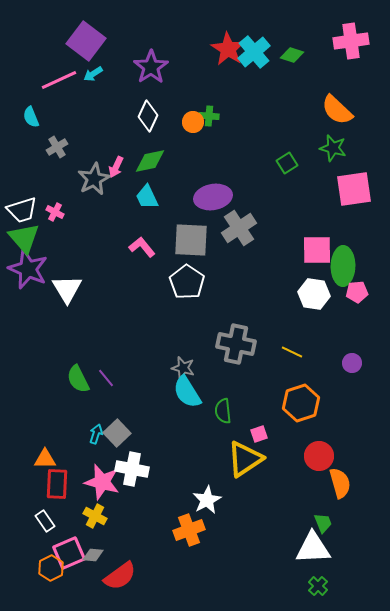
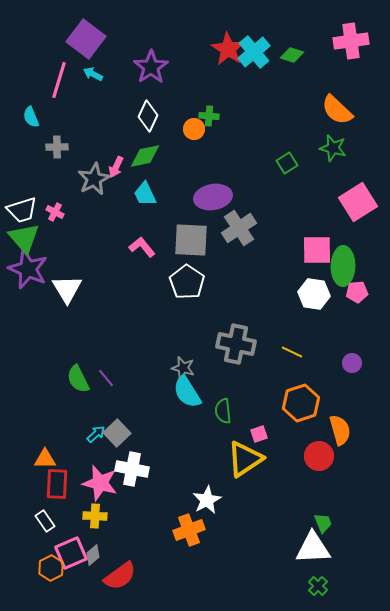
purple square at (86, 41): moved 2 px up
cyan arrow at (93, 74): rotated 60 degrees clockwise
pink line at (59, 80): rotated 48 degrees counterclockwise
orange circle at (193, 122): moved 1 px right, 7 px down
gray cross at (57, 147): rotated 30 degrees clockwise
green diamond at (150, 161): moved 5 px left, 5 px up
pink square at (354, 189): moved 4 px right, 13 px down; rotated 24 degrees counterclockwise
cyan trapezoid at (147, 197): moved 2 px left, 3 px up
cyan arrow at (96, 434): rotated 30 degrees clockwise
pink star at (102, 482): moved 2 px left, 1 px down
orange semicircle at (340, 483): moved 53 px up
yellow cross at (95, 516): rotated 25 degrees counterclockwise
pink square at (69, 553): moved 2 px right
gray diamond at (93, 555): rotated 45 degrees counterclockwise
